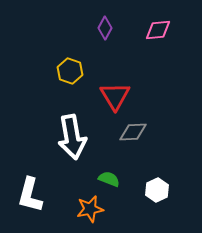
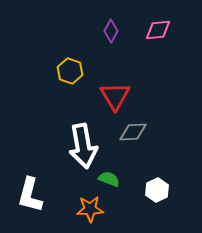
purple diamond: moved 6 px right, 3 px down
white arrow: moved 11 px right, 9 px down
orange star: rotated 8 degrees clockwise
